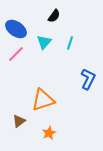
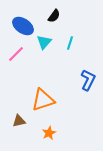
blue ellipse: moved 7 px right, 3 px up
blue L-shape: moved 1 px down
brown triangle: rotated 24 degrees clockwise
